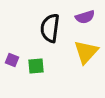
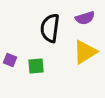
purple semicircle: moved 1 px down
yellow triangle: moved 1 px left; rotated 16 degrees clockwise
purple square: moved 2 px left
